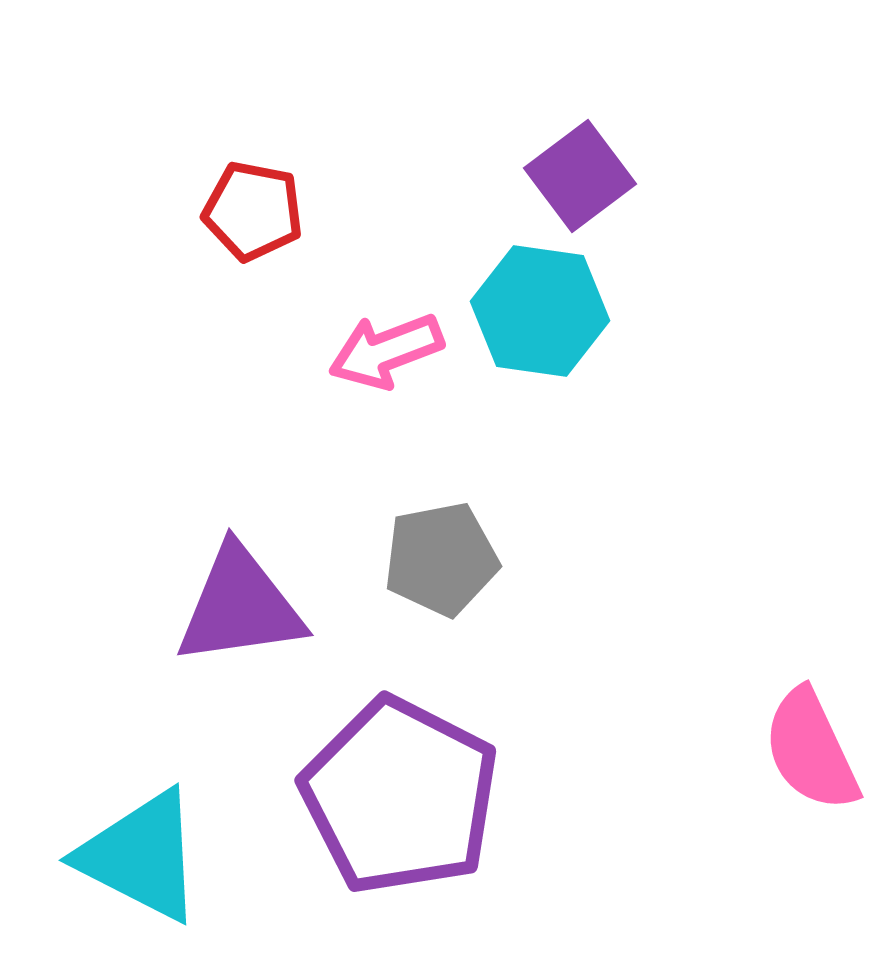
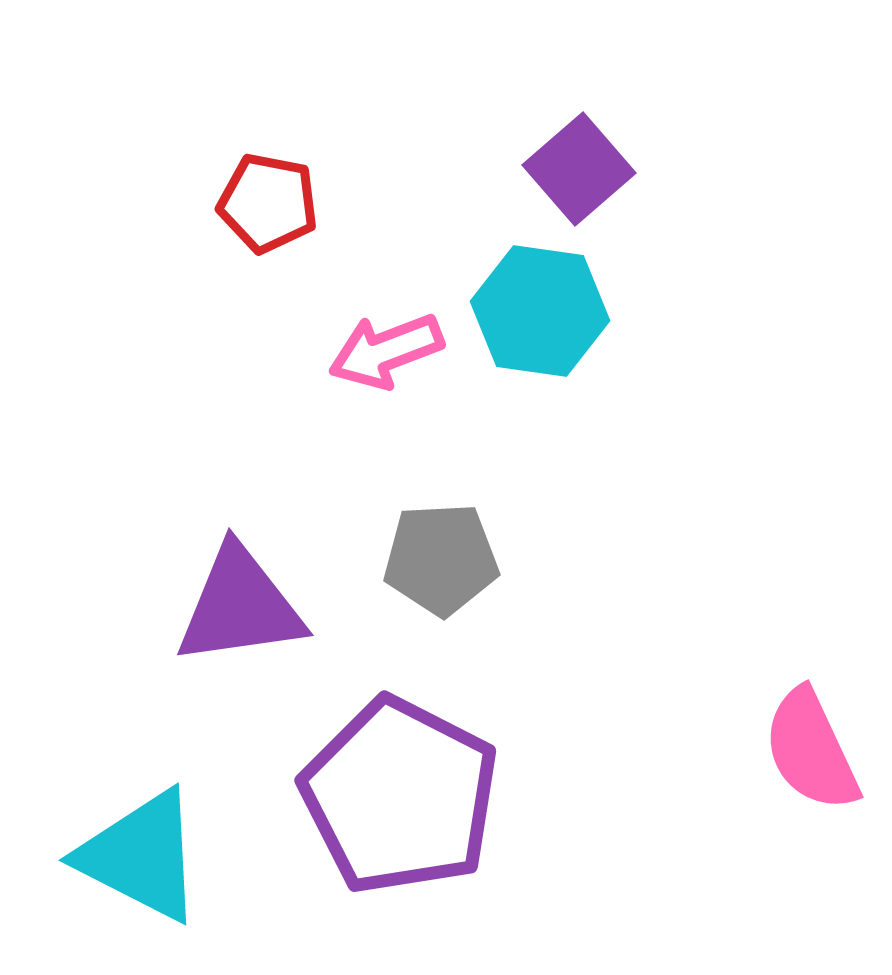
purple square: moved 1 px left, 7 px up; rotated 4 degrees counterclockwise
red pentagon: moved 15 px right, 8 px up
gray pentagon: rotated 8 degrees clockwise
